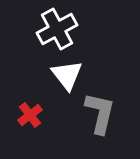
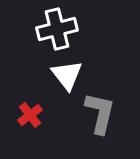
white cross: rotated 15 degrees clockwise
